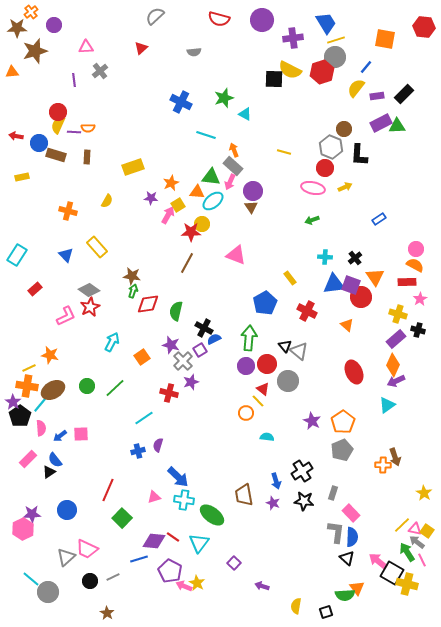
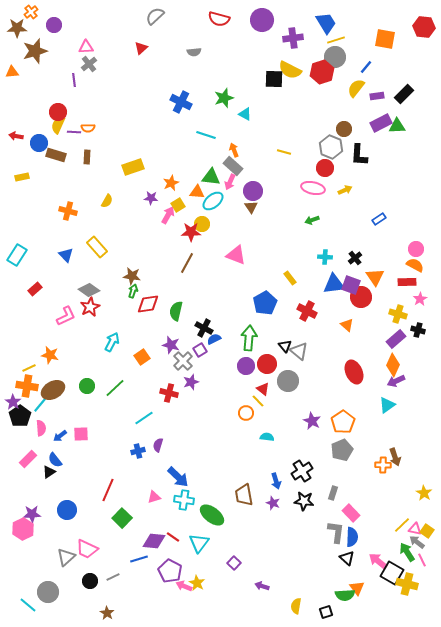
gray cross at (100, 71): moved 11 px left, 7 px up
yellow arrow at (345, 187): moved 3 px down
cyan line at (31, 579): moved 3 px left, 26 px down
